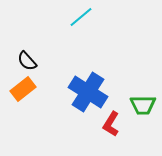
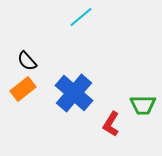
blue cross: moved 14 px left, 1 px down; rotated 9 degrees clockwise
